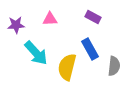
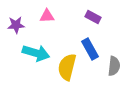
pink triangle: moved 3 px left, 3 px up
cyan arrow: rotated 32 degrees counterclockwise
